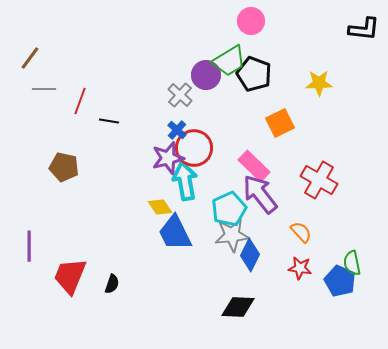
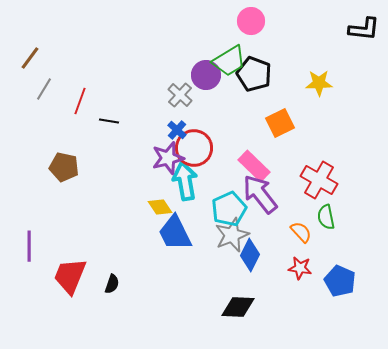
gray line: rotated 60 degrees counterclockwise
gray star: rotated 16 degrees counterclockwise
green semicircle: moved 26 px left, 46 px up
